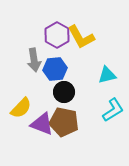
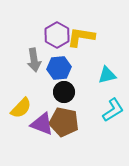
yellow L-shape: rotated 128 degrees clockwise
blue hexagon: moved 4 px right, 1 px up
